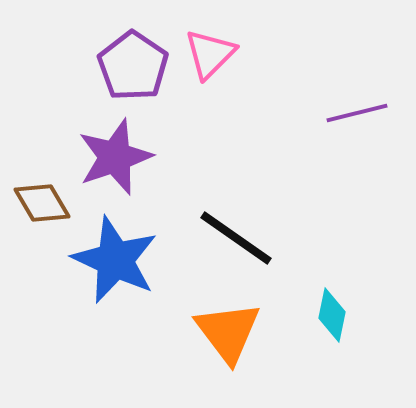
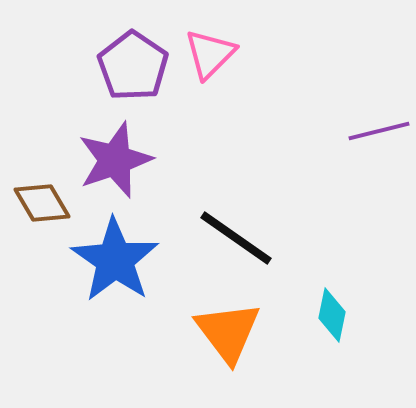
purple line: moved 22 px right, 18 px down
purple star: moved 3 px down
blue star: rotated 10 degrees clockwise
